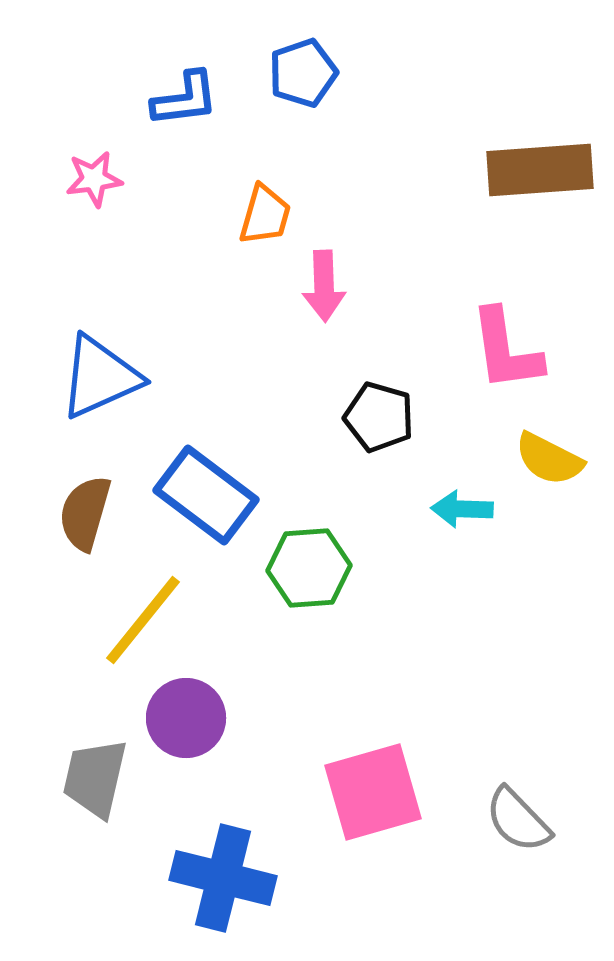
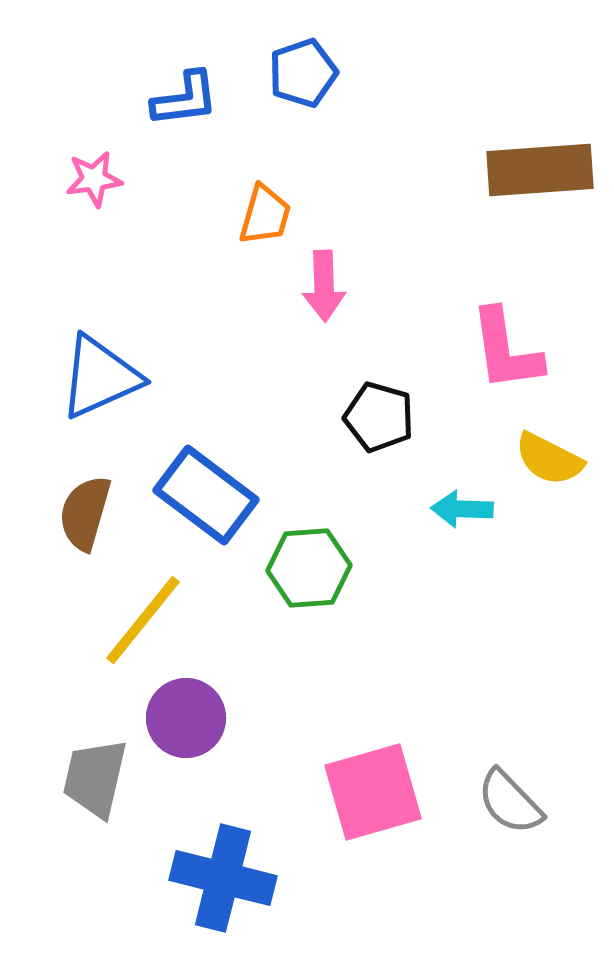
gray semicircle: moved 8 px left, 18 px up
